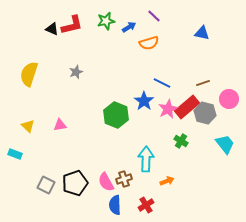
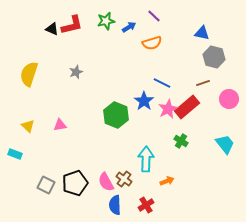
orange semicircle: moved 3 px right
gray hexagon: moved 9 px right, 56 px up
brown cross: rotated 35 degrees counterclockwise
